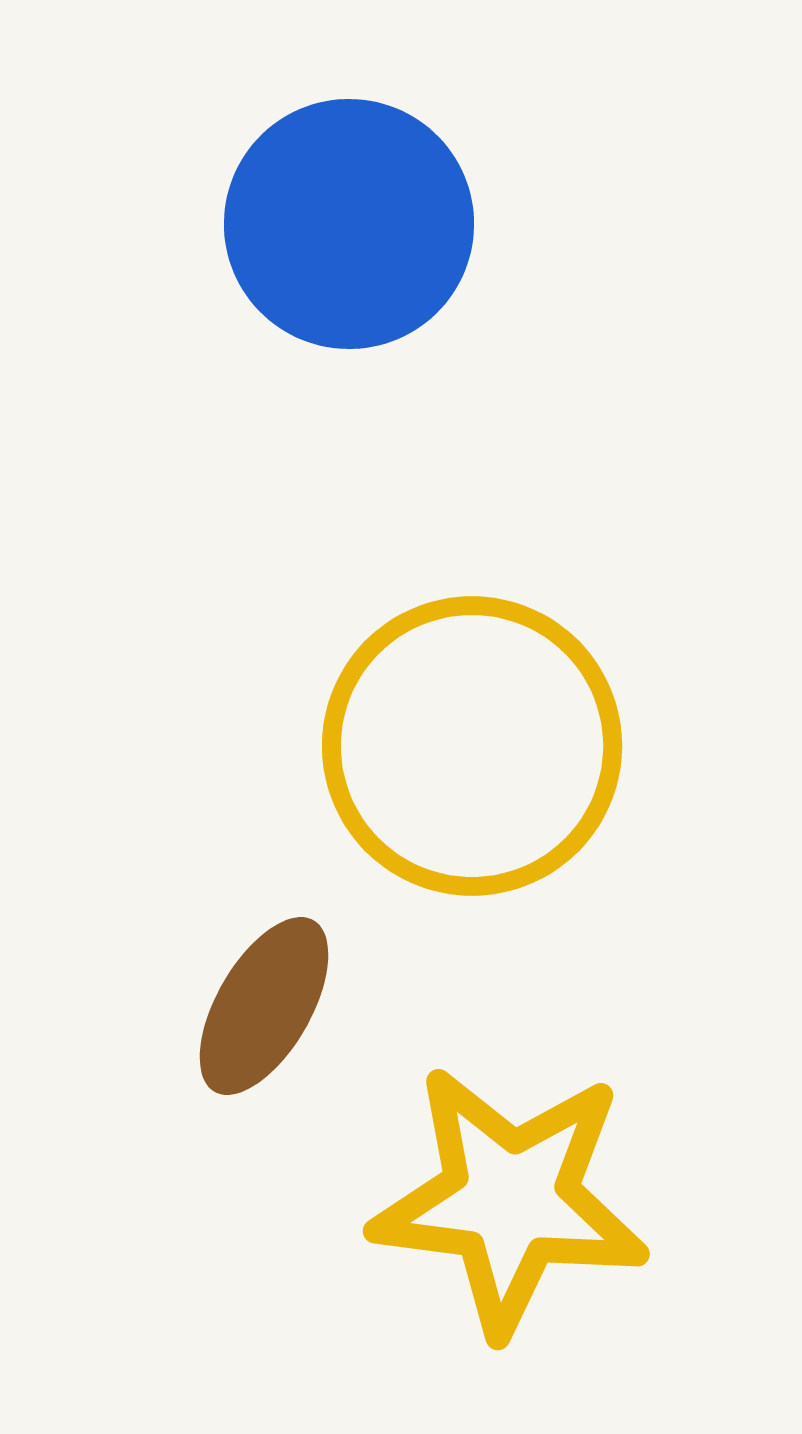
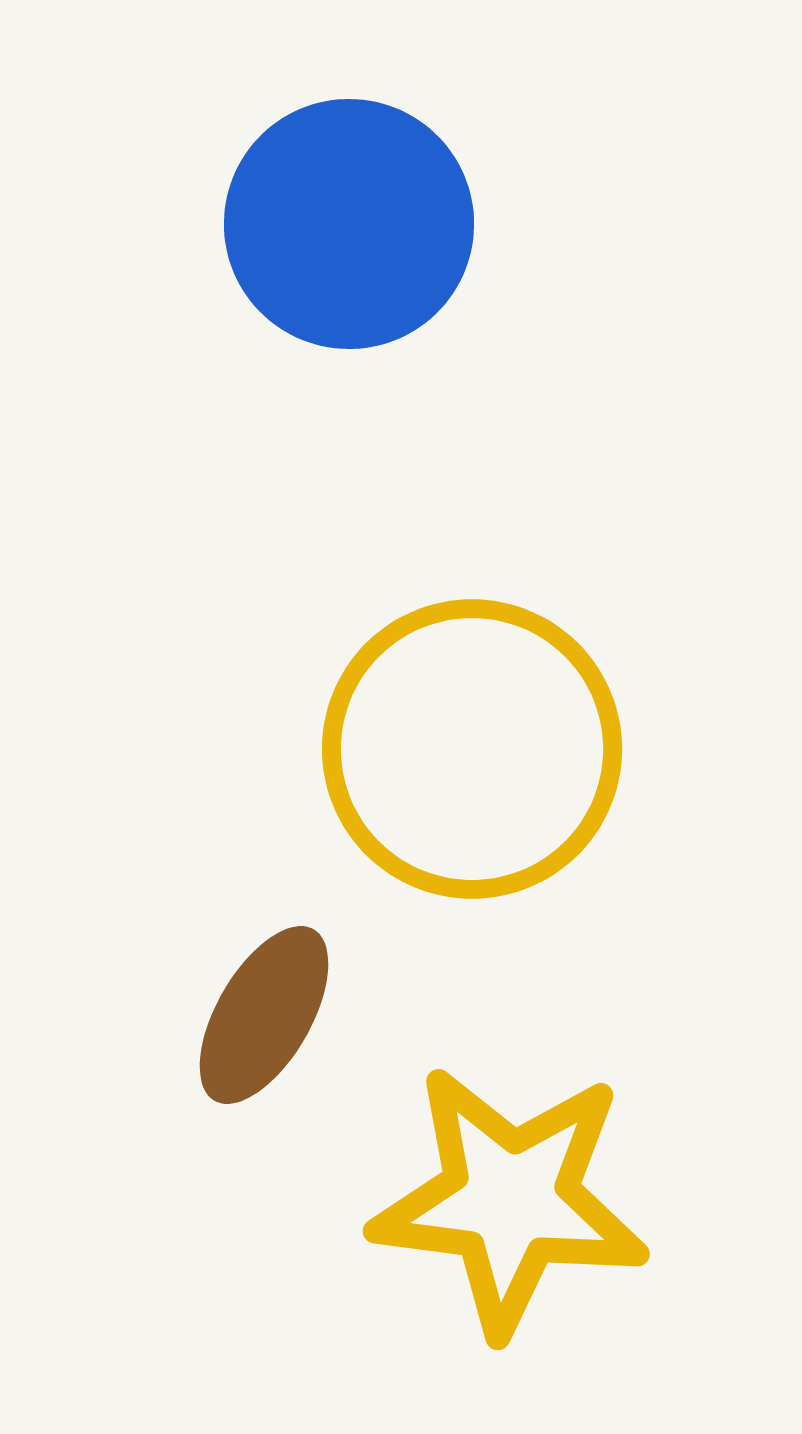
yellow circle: moved 3 px down
brown ellipse: moved 9 px down
